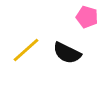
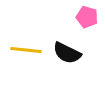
yellow line: rotated 48 degrees clockwise
